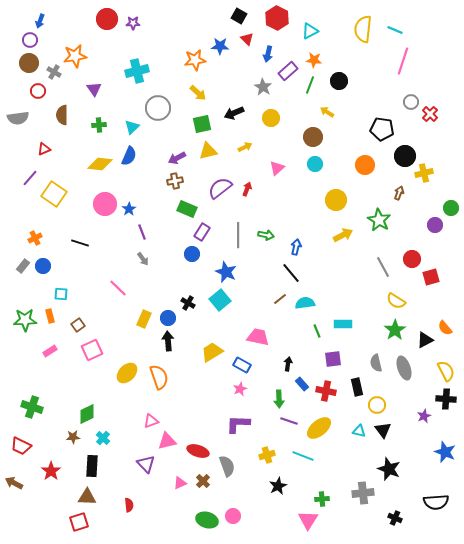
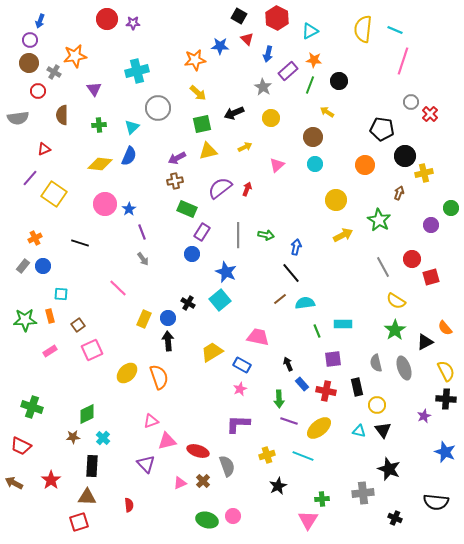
pink triangle at (277, 168): moved 3 px up
purple circle at (435, 225): moved 4 px left
black triangle at (425, 340): moved 2 px down
black arrow at (288, 364): rotated 32 degrees counterclockwise
red star at (51, 471): moved 9 px down
black semicircle at (436, 502): rotated 10 degrees clockwise
